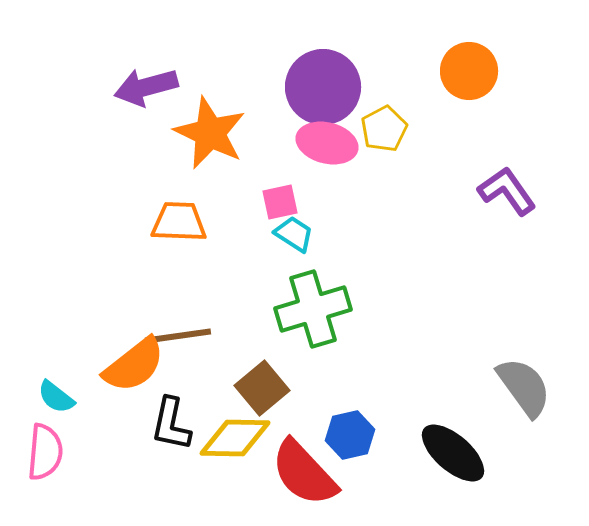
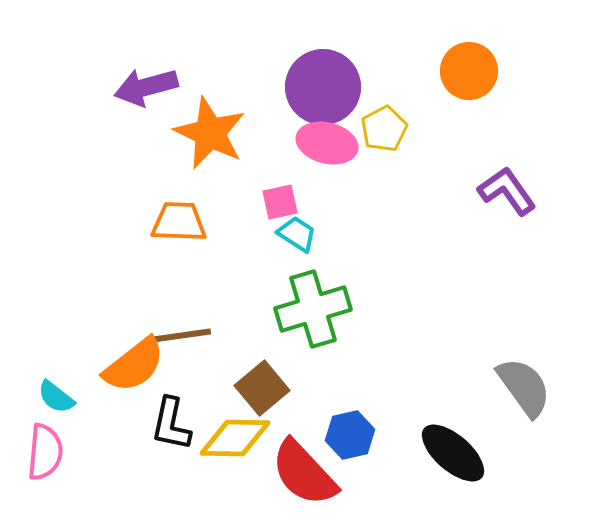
cyan trapezoid: moved 3 px right
